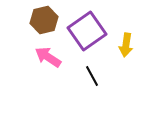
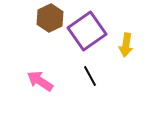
brown hexagon: moved 6 px right, 2 px up; rotated 12 degrees counterclockwise
pink arrow: moved 8 px left, 24 px down
black line: moved 2 px left
